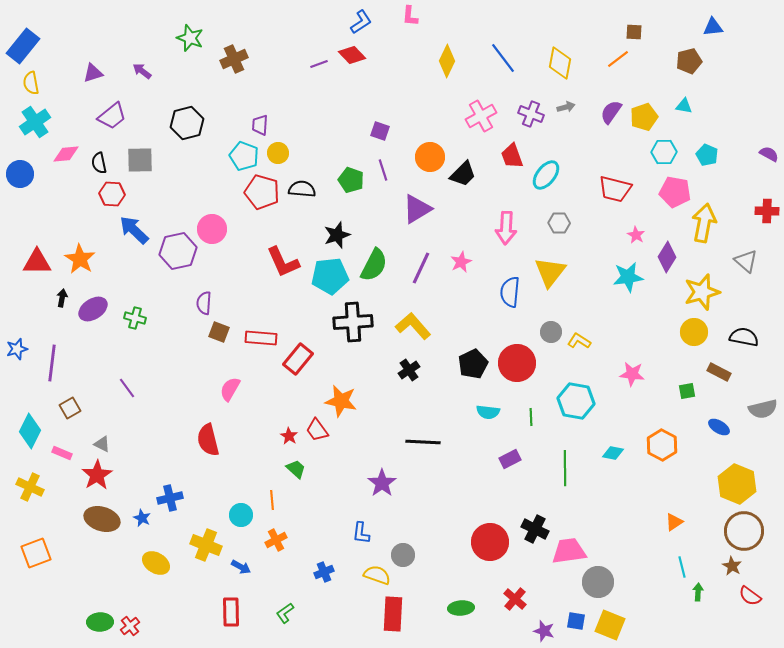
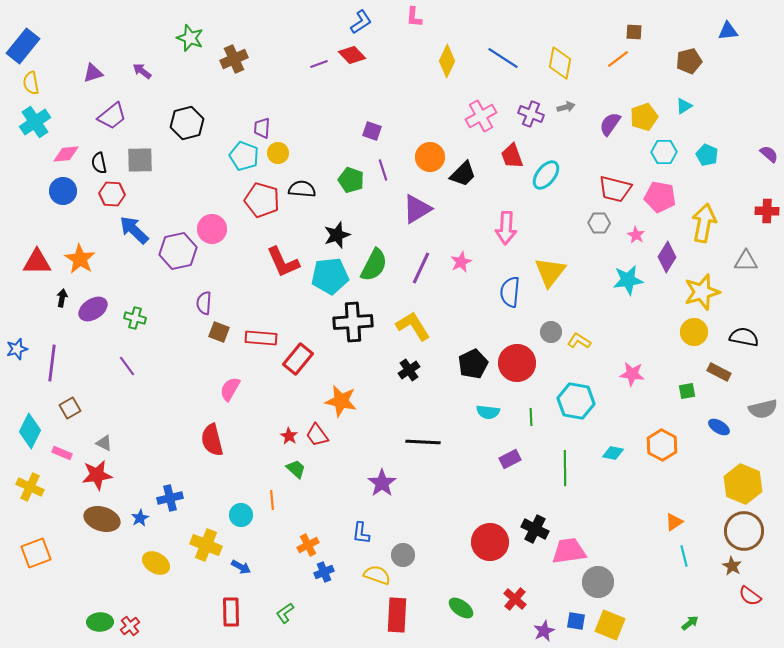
pink L-shape at (410, 16): moved 4 px right, 1 px down
blue triangle at (713, 27): moved 15 px right, 4 px down
blue line at (503, 58): rotated 20 degrees counterclockwise
cyan triangle at (684, 106): rotated 42 degrees counterclockwise
purple semicircle at (611, 112): moved 1 px left, 12 px down
purple trapezoid at (260, 125): moved 2 px right, 3 px down
purple square at (380, 131): moved 8 px left
purple semicircle at (769, 154): rotated 12 degrees clockwise
blue circle at (20, 174): moved 43 px right, 17 px down
red pentagon at (262, 192): moved 8 px down
pink pentagon at (675, 192): moved 15 px left, 5 px down
gray hexagon at (559, 223): moved 40 px right
gray triangle at (746, 261): rotated 40 degrees counterclockwise
cyan star at (628, 277): moved 3 px down
yellow L-shape at (413, 326): rotated 9 degrees clockwise
purple line at (127, 388): moved 22 px up
red trapezoid at (317, 430): moved 5 px down
red semicircle at (208, 440): moved 4 px right
gray triangle at (102, 444): moved 2 px right, 1 px up
red star at (97, 475): rotated 24 degrees clockwise
yellow hexagon at (737, 484): moved 6 px right
blue star at (142, 518): moved 2 px left; rotated 18 degrees clockwise
orange cross at (276, 540): moved 32 px right, 5 px down
cyan line at (682, 567): moved 2 px right, 11 px up
green arrow at (698, 592): moved 8 px left, 31 px down; rotated 48 degrees clockwise
green ellipse at (461, 608): rotated 40 degrees clockwise
red rectangle at (393, 614): moved 4 px right, 1 px down
purple star at (544, 631): rotated 30 degrees clockwise
